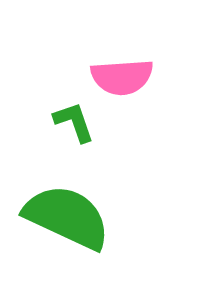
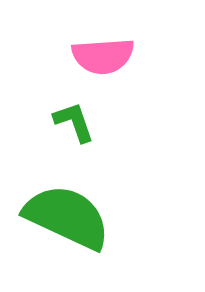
pink semicircle: moved 19 px left, 21 px up
